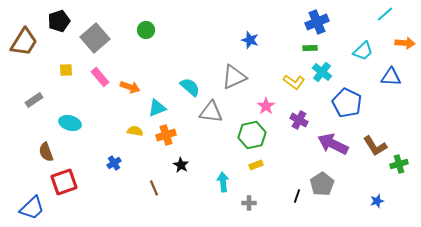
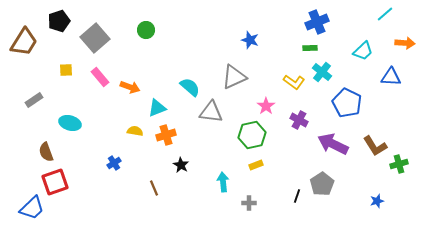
red square at (64, 182): moved 9 px left
